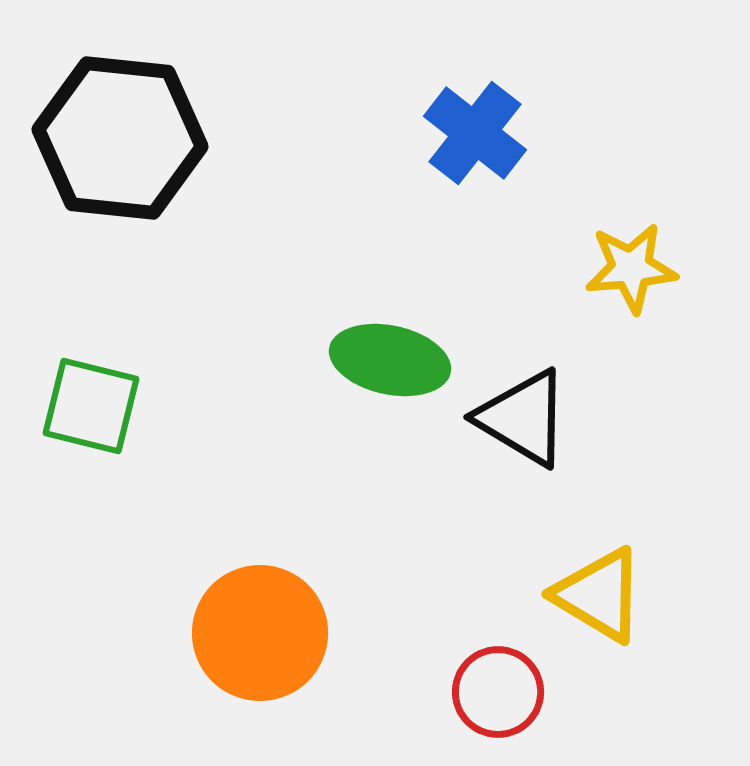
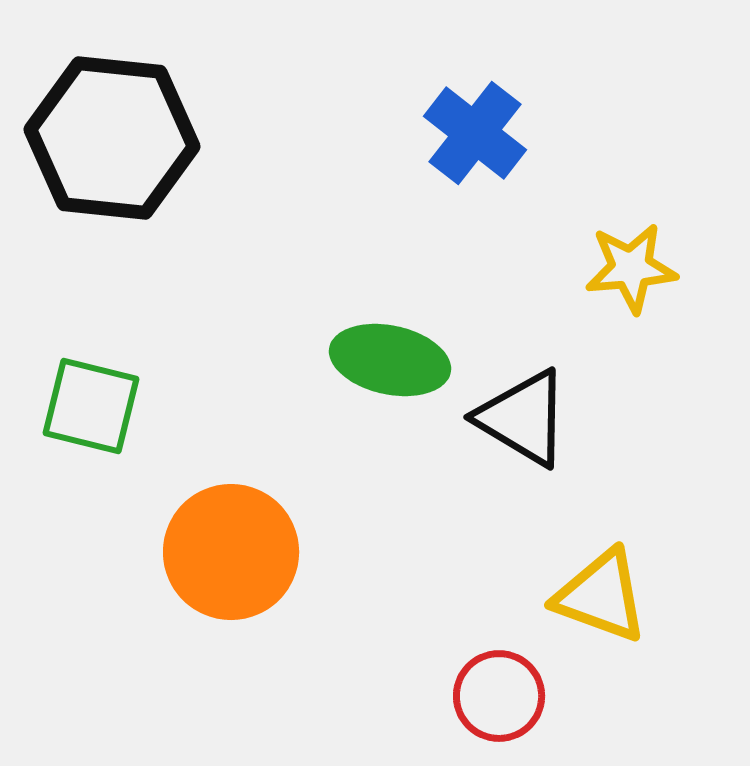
black hexagon: moved 8 px left
yellow triangle: moved 2 px right, 1 px down; rotated 11 degrees counterclockwise
orange circle: moved 29 px left, 81 px up
red circle: moved 1 px right, 4 px down
